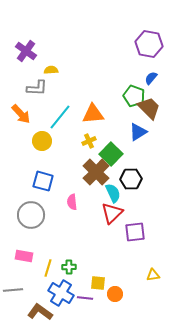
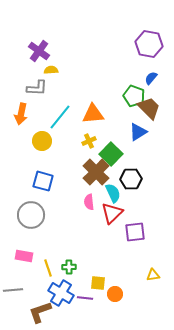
purple cross: moved 13 px right
orange arrow: rotated 55 degrees clockwise
pink semicircle: moved 17 px right
yellow line: rotated 36 degrees counterclockwise
brown L-shape: rotated 55 degrees counterclockwise
